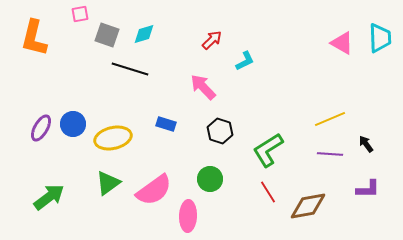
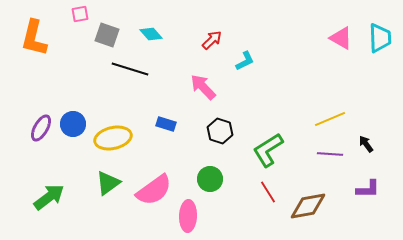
cyan diamond: moved 7 px right; rotated 65 degrees clockwise
pink triangle: moved 1 px left, 5 px up
